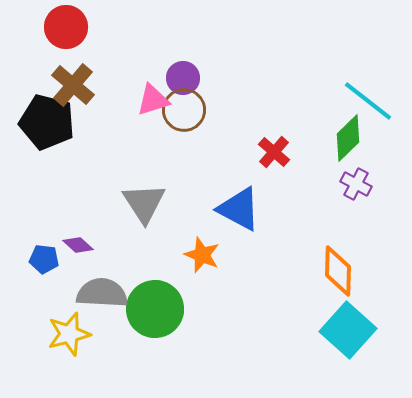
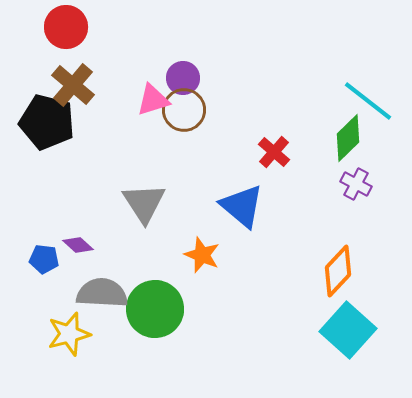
blue triangle: moved 3 px right, 3 px up; rotated 12 degrees clockwise
orange diamond: rotated 42 degrees clockwise
